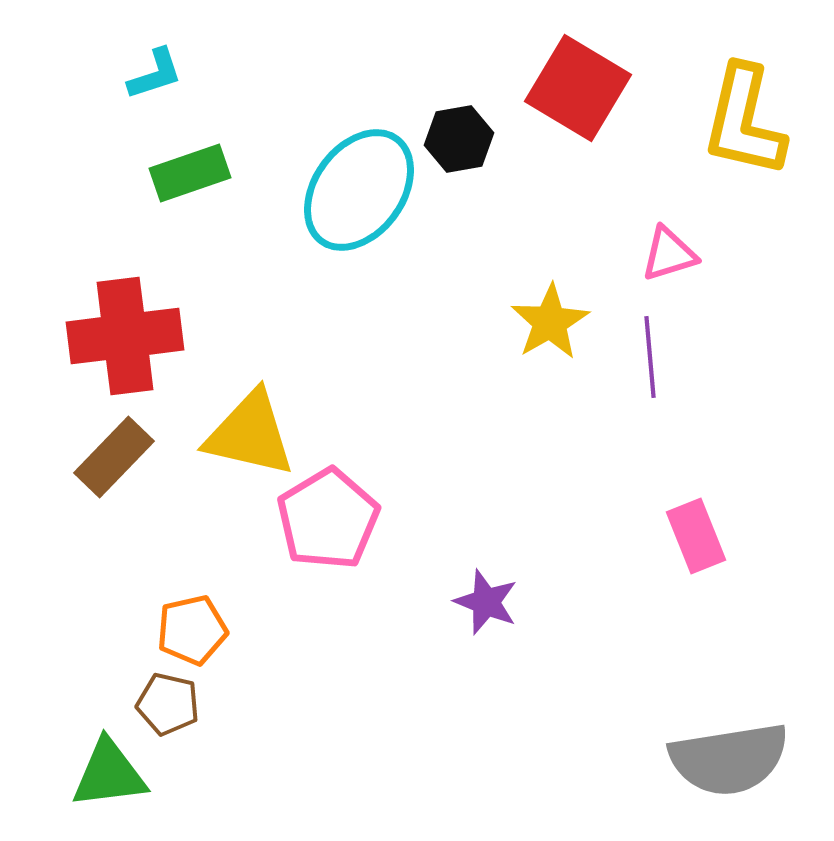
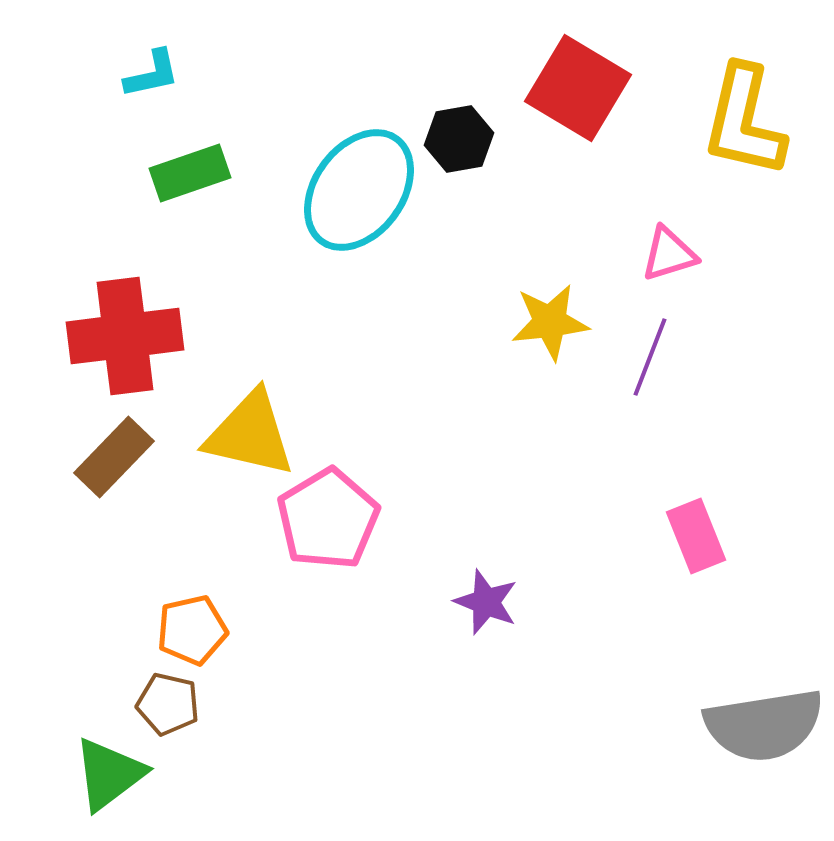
cyan L-shape: moved 3 px left; rotated 6 degrees clockwise
yellow star: rotated 24 degrees clockwise
purple line: rotated 26 degrees clockwise
gray semicircle: moved 35 px right, 34 px up
green triangle: rotated 30 degrees counterclockwise
